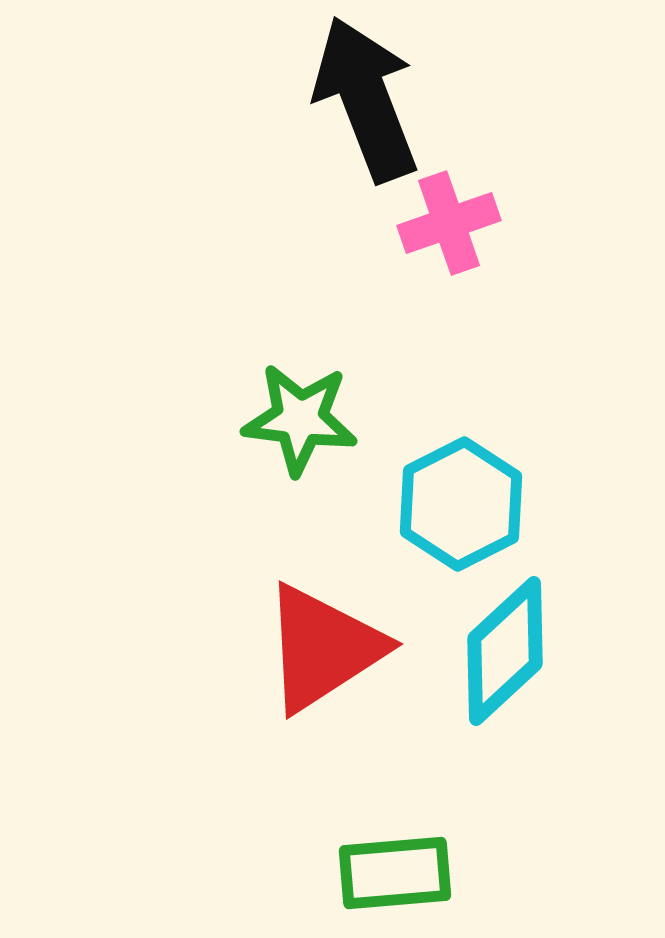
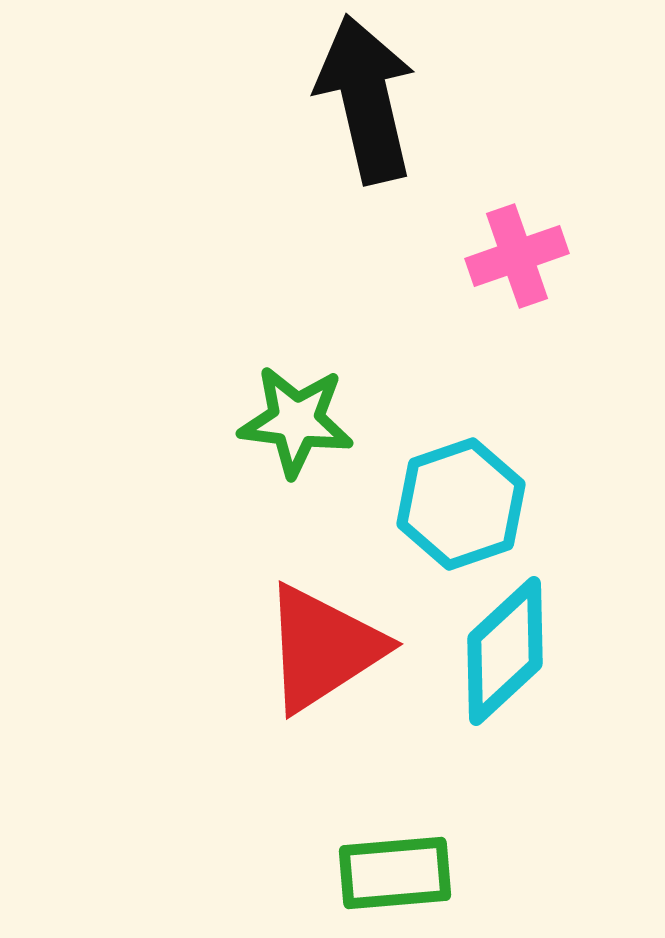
black arrow: rotated 8 degrees clockwise
pink cross: moved 68 px right, 33 px down
green star: moved 4 px left, 2 px down
cyan hexagon: rotated 8 degrees clockwise
